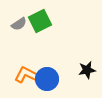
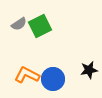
green square: moved 5 px down
black star: moved 2 px right
blue circle: moved 6 px right
